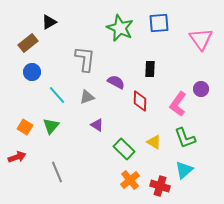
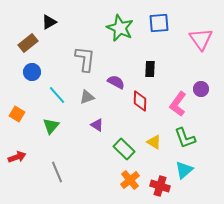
orange square: moved 8 px left, 13 px up
